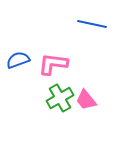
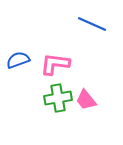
blue line: rotated 12 degrees clockwise
pink L-shape: moved 2 px right
green cross: moved 2 px left; rotated 20 degrees clockwise
